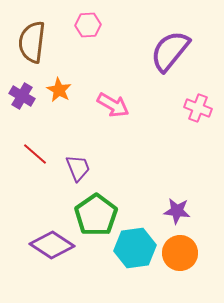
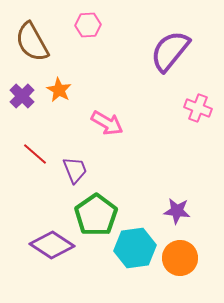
brown semicircle: rotated 36 degrees counterclockwise
purple cross: rotated 15 degrees clockwise
pink arrow: moved 6 px left, 18 px down
purple trapezoid: moved 3 px left, 2 px down
orange circle: moved 5 px down
